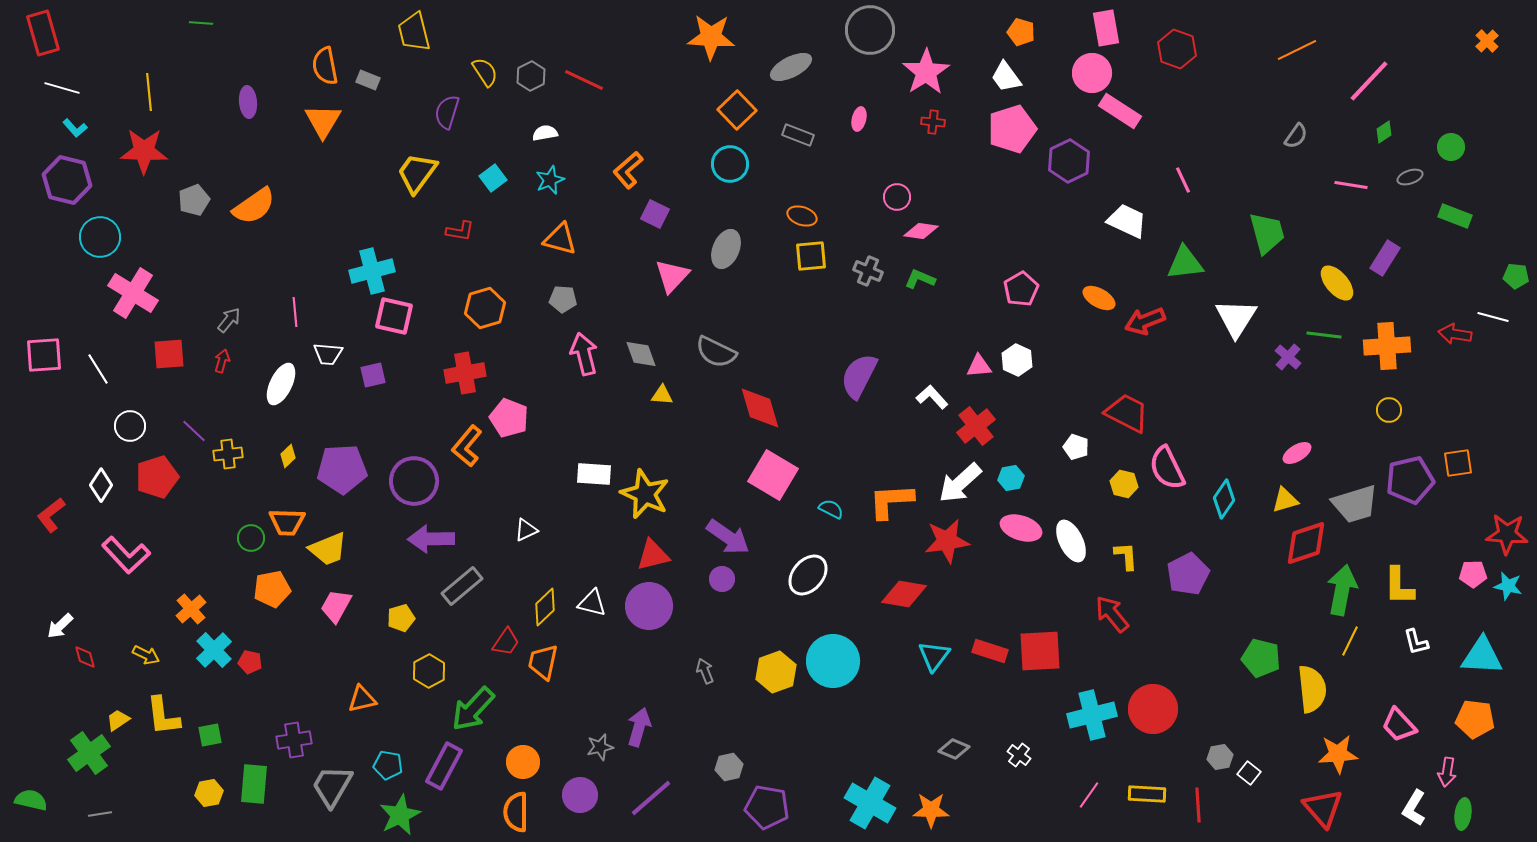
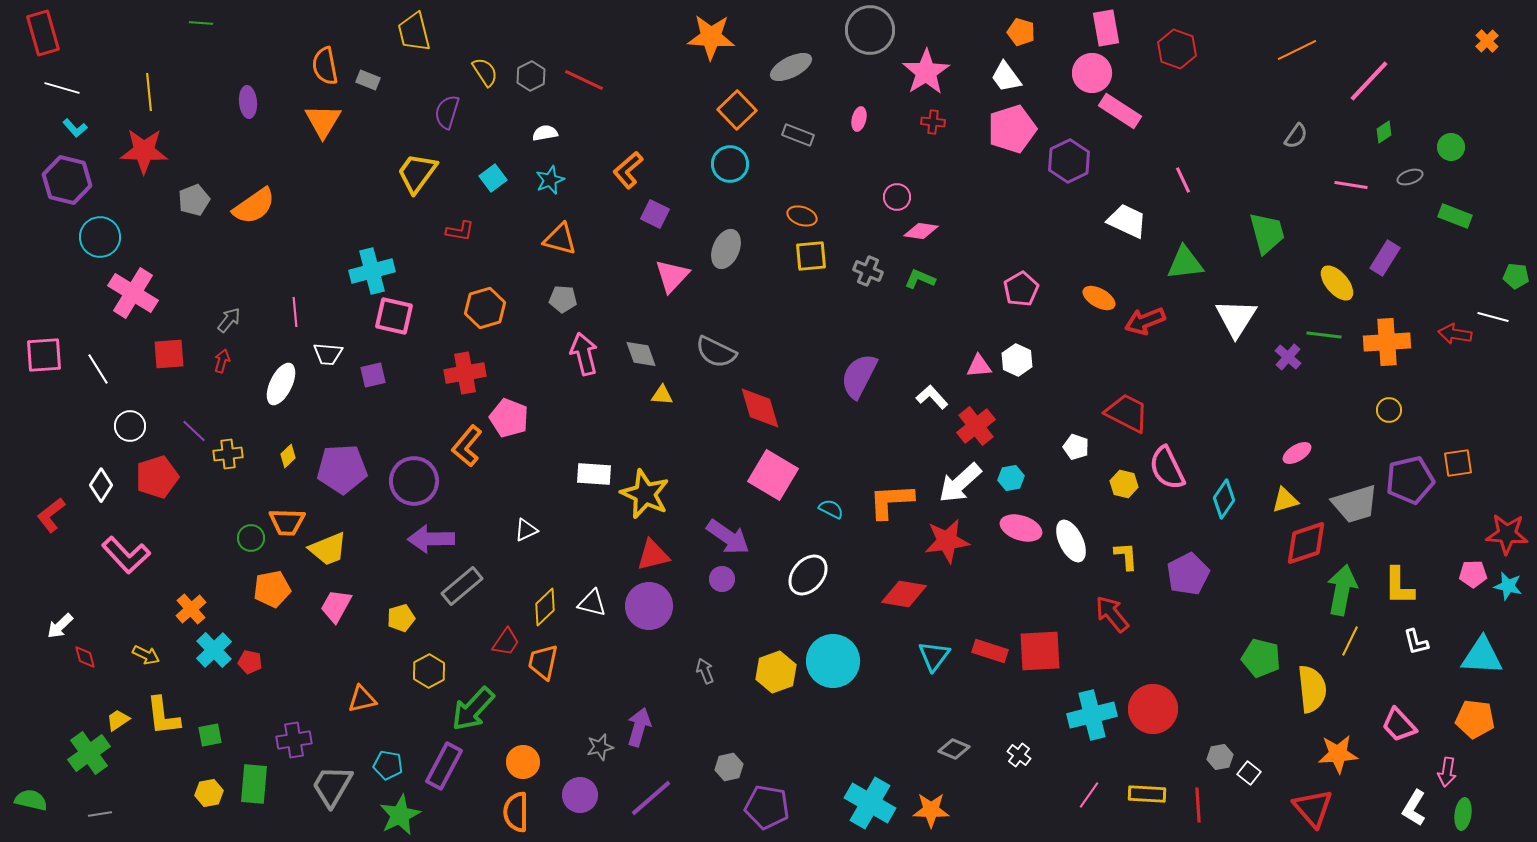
orange cross at (1387, 346): moved 4 px up
red triangle at (1323, 808): moved 10 px left
